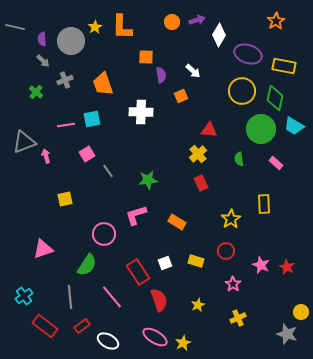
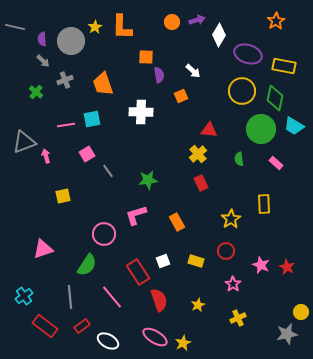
purple semicircle at (161, 75): moved 2 px left
yellow square at (65, 199): moved 2 px left, 3 px up
orange rectangle at (177, 222): rotated 30 degrees clockwise
white square at (165, 263): moved 2 px left, 2 px up
gray star at (287, 334): rotated 30 degrees counterclockwise
